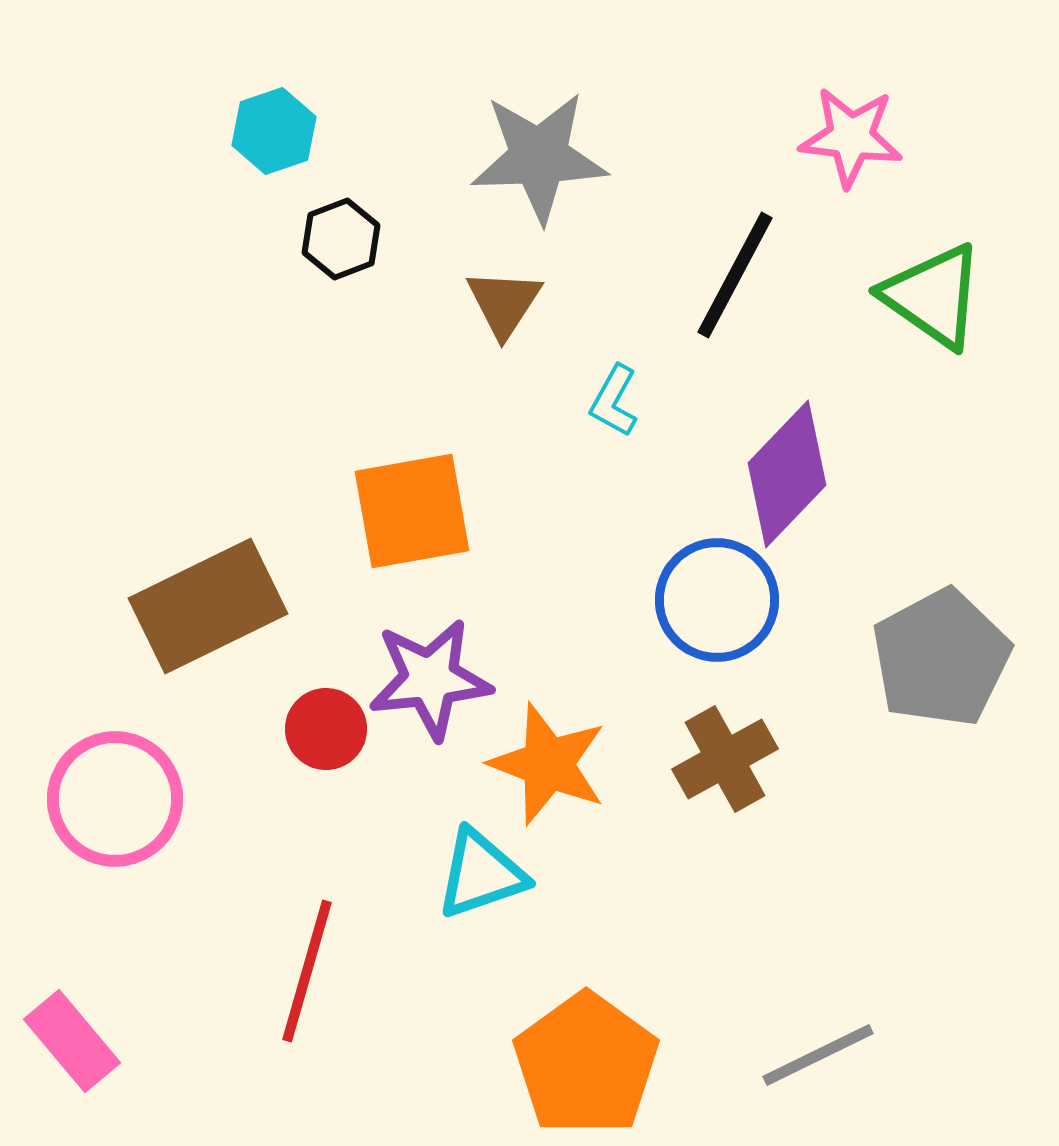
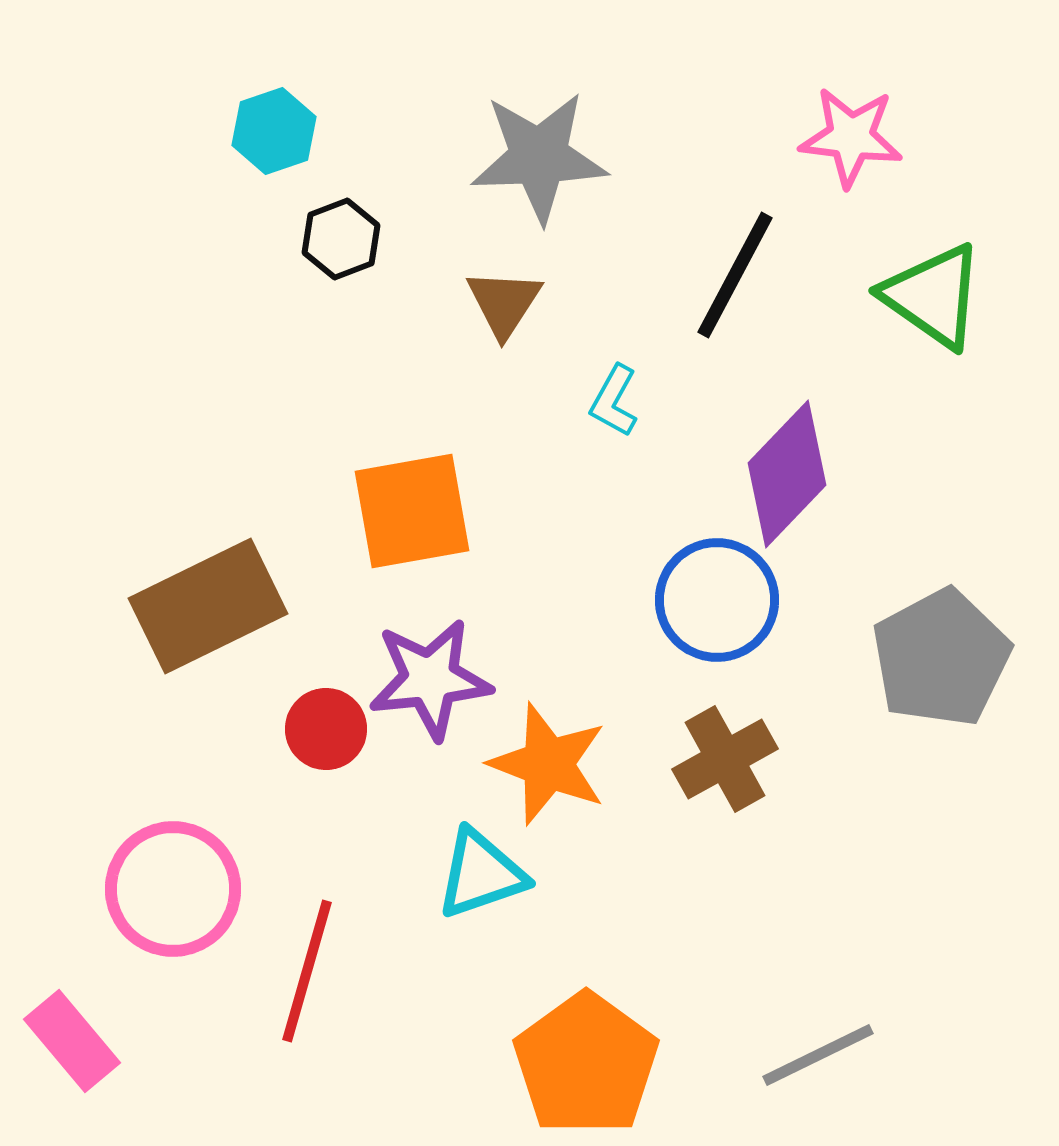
pink circle: moved 58 px right, 90 px down
